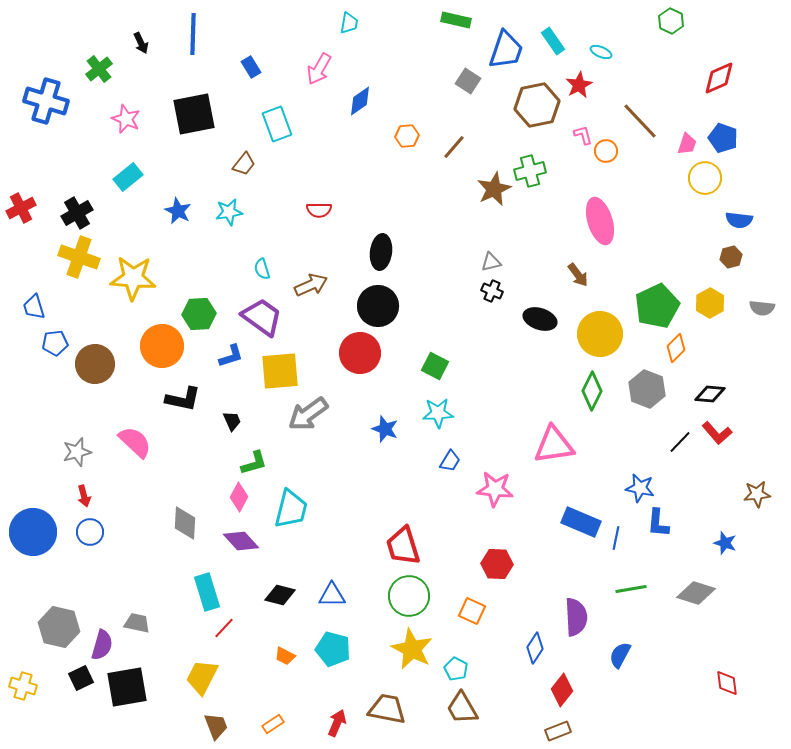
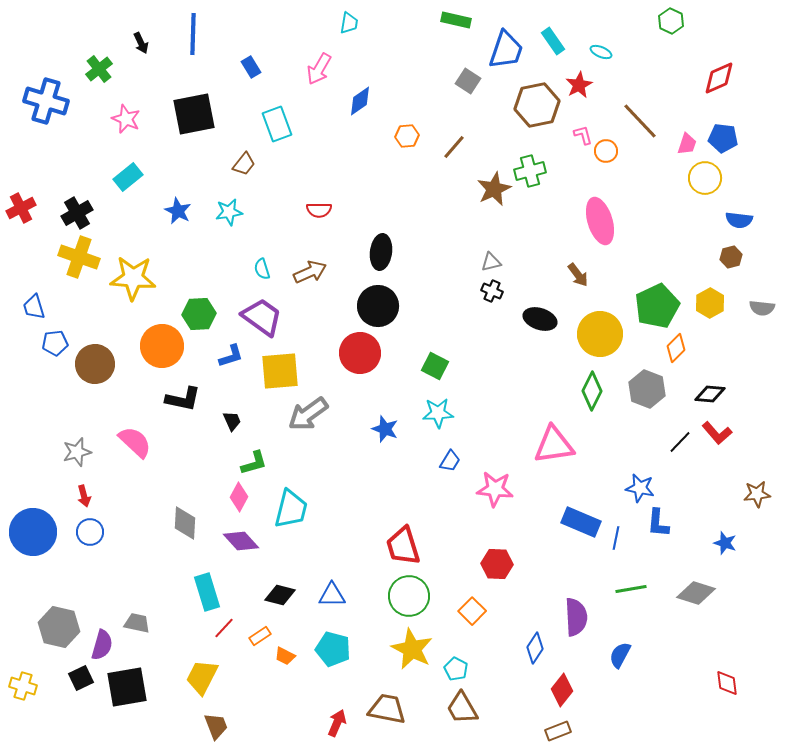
blue pentagon at (723, 138): rotated 12 degrees counterclockwise
brown arrow at (311, 285): moved 1 px left, 13 px up
orange square at (472, 611): rotated 20 degrees clockwise
orange rectangle at (273, 724): moved 13 px left, 88 px up
